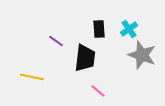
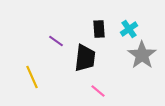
gray star: rotated 16 degrees clockwise
yellow line: rotated 55 degrees clockwise
